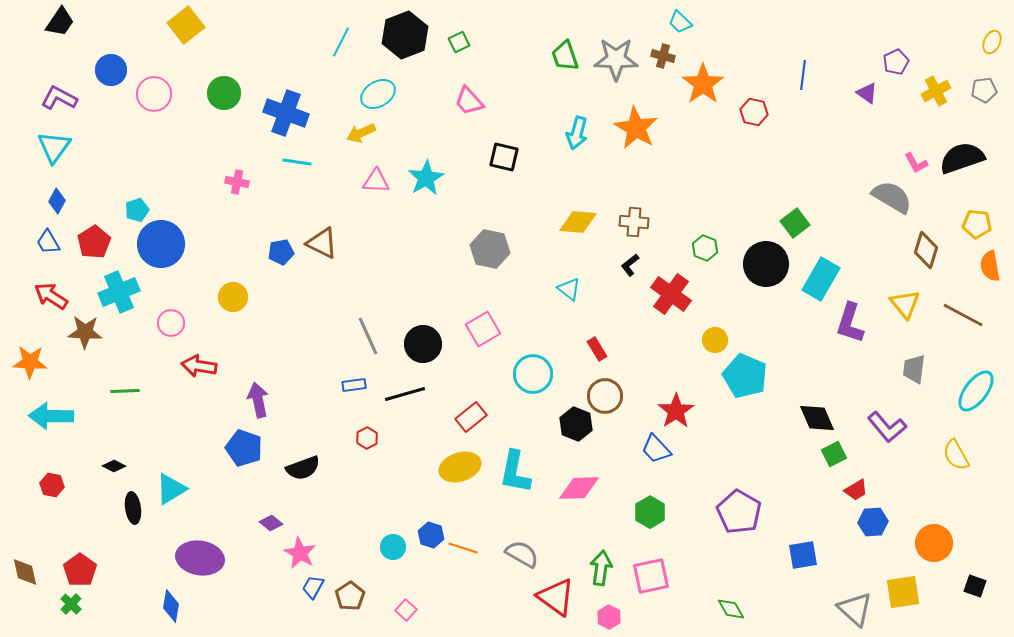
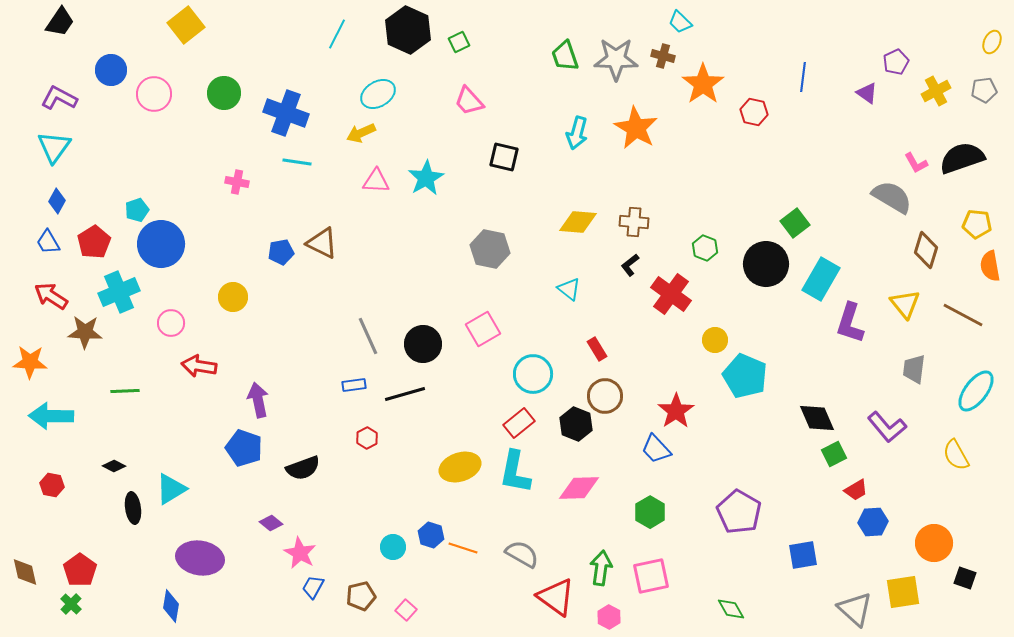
black hexagon at (405, 35): moved 3 px right, 5 px up; rotated 15 degrees counterclockwise
cyan line at (341, 42): moved 4 px left, 8 px up
blue line at (803, 75): moved 2 px down
red rectangle at (471, 417): moved 48 px right, 6 px down
black square at (975, 586): moved 10 px left, 8 px up
brown pentagon at (350, 596): moved 11 px right; rotated 20 degrees clockwise
